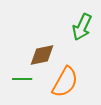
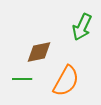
brown diamond: moved 3 px left, 3 px up
orange semicircle: moved 1 px right, 1 px up
